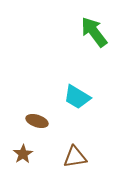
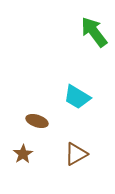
brown triangle: moved 1 px right, 3 px up; rotated 20 degrees counterclockwise
